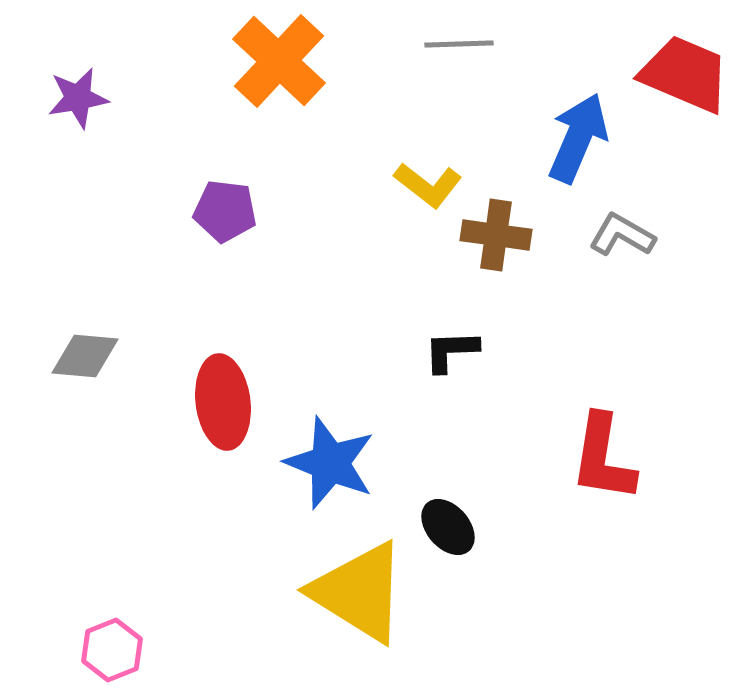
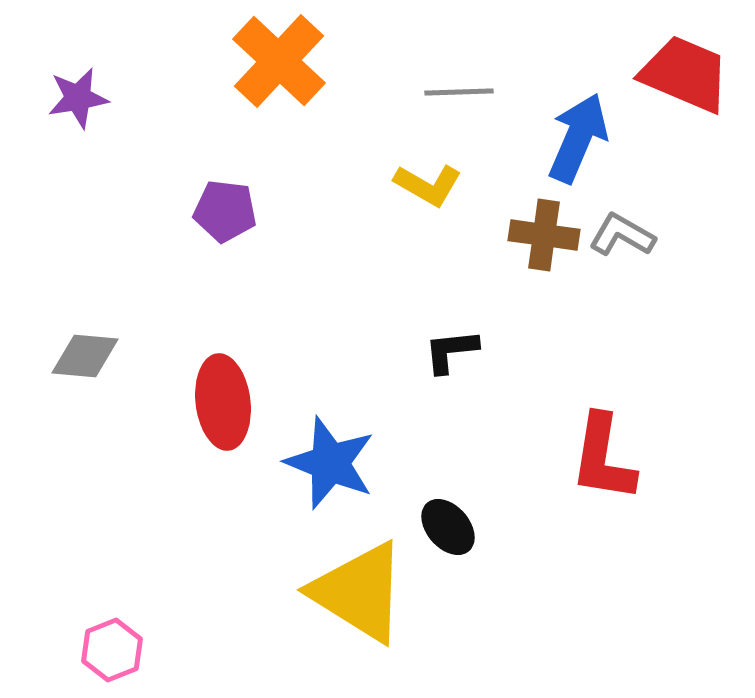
gray line: moved 48 px down
yellow L-shape: rotated 8 degrees counterclockwise
brown cross: moved 48 px right
black L-shape: rotated 4 degrees counterclockwise
